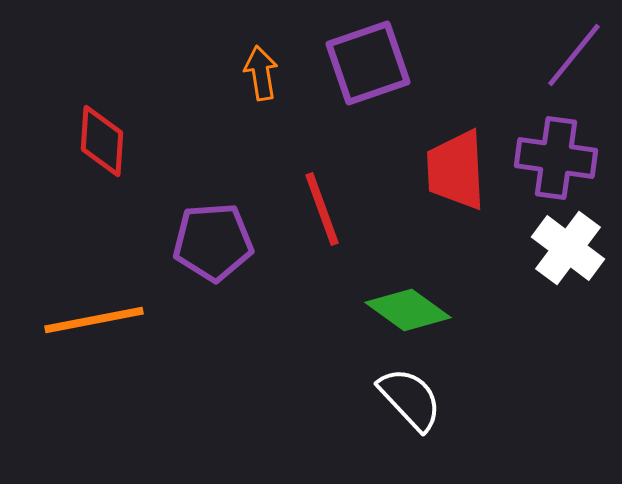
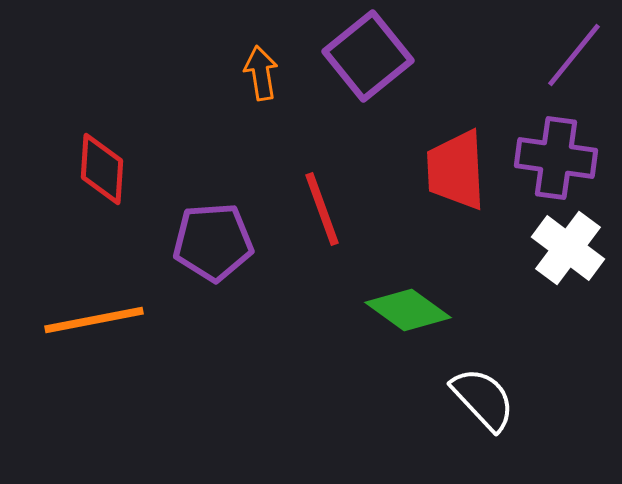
purple square: moved 7 px up; rotated 20 degrees counterclockwise
red diamond: moved 28 px down
white semicircle: moved 73 px right
